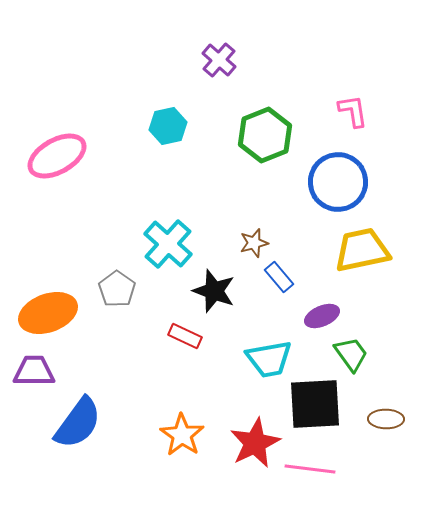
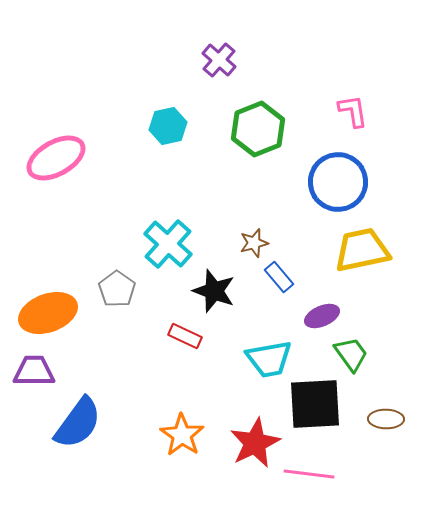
green hexagon: moved 7 px left, 6 px up
pink ellipse: moved 1 px left, 2 px down
pink line: moved 1 px left, 5 px down
